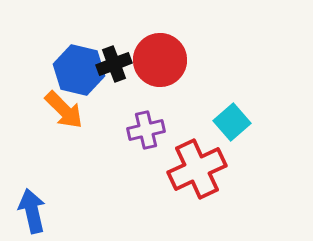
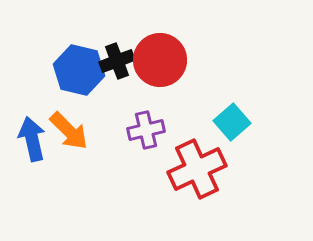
black cross: moved 3 px right, 3 px up
orange arrow: moved 5 px right, 21 px down
blue arrow: moved 72 px up
